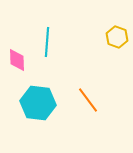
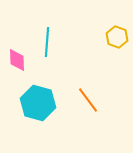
cyan hexagon: rotated 8 degrees clockwise
